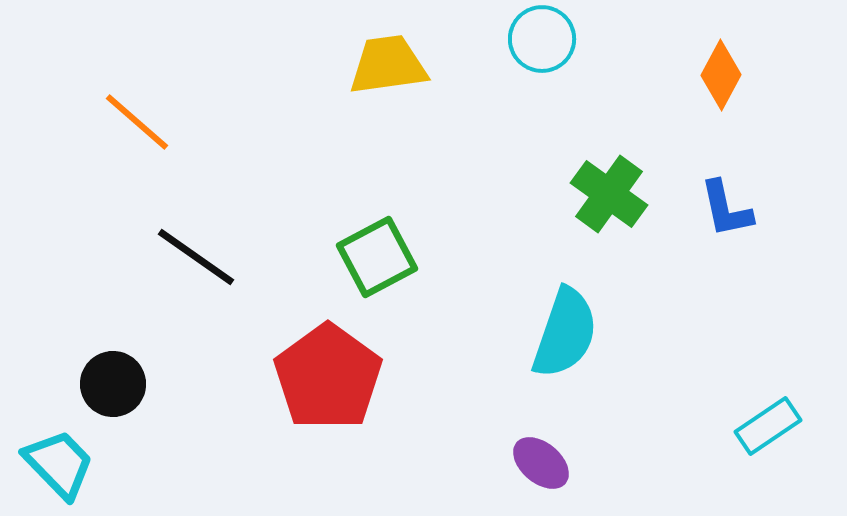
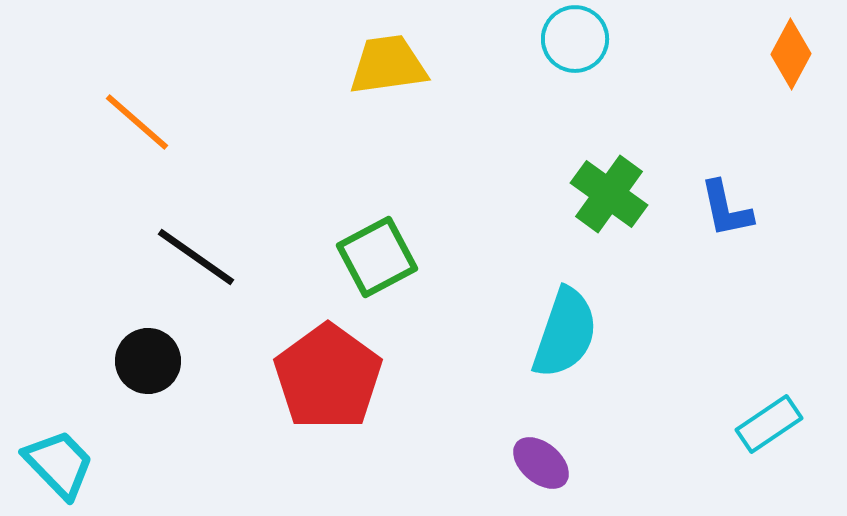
cyan circle: moved 33 px right
orange diamond: moved 70 px right, 21 px up
black circle: moved 35 px right, 23 px up
cyan rectangle: moved 1 px right, 2 px up
